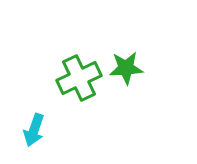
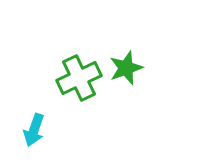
green star: rotated 16 degrees counterclockwise
